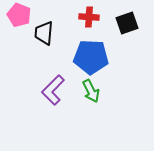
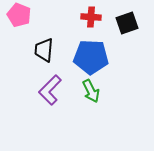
red cross: moved 2 px right
black trapezoid: moved 17 px down
purple L-shape: moved 3 px left
